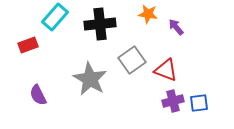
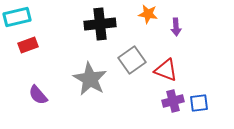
cyan rectangle: moved 38 px left; rotated 36 degrees clockwise
purple arrow: rotated 144 degrees counterclockwise
purple semicircle: rotated 15 degrees counterclockwise
